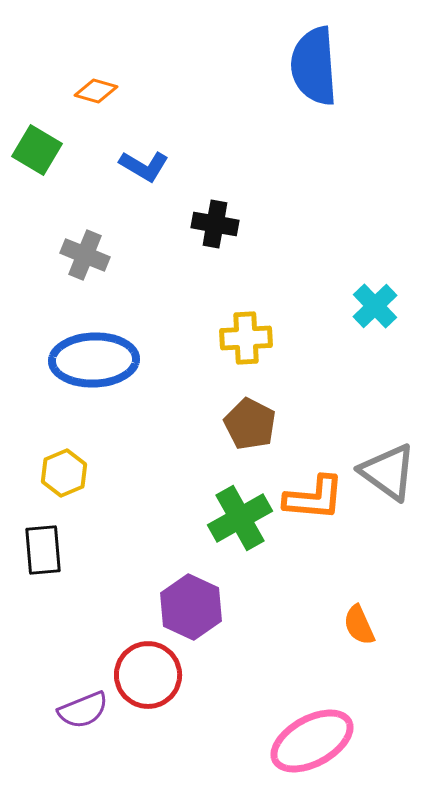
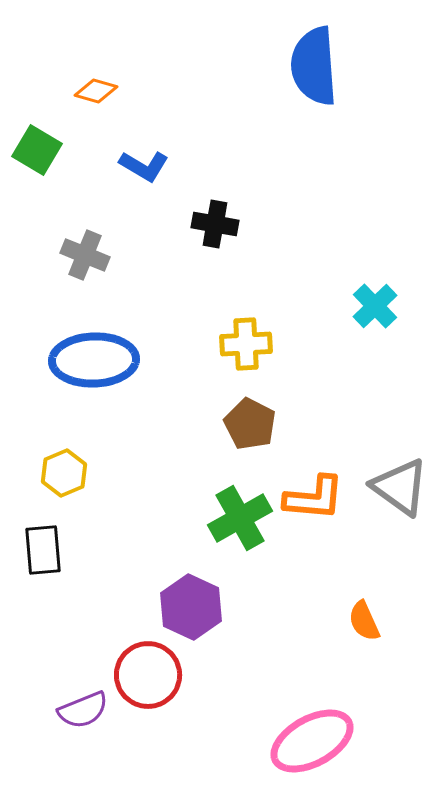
yellow cross: moved 6 px down
gray triangle: moved 12 px right, 15 px down
orange semicircle: moved 5 px right, 4 px up
